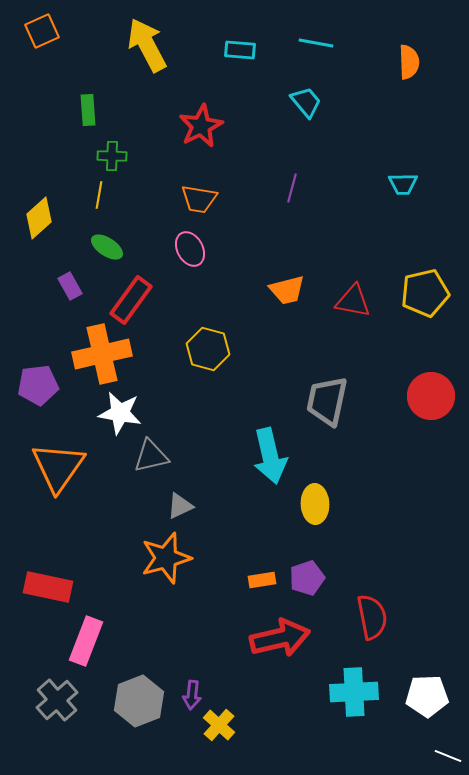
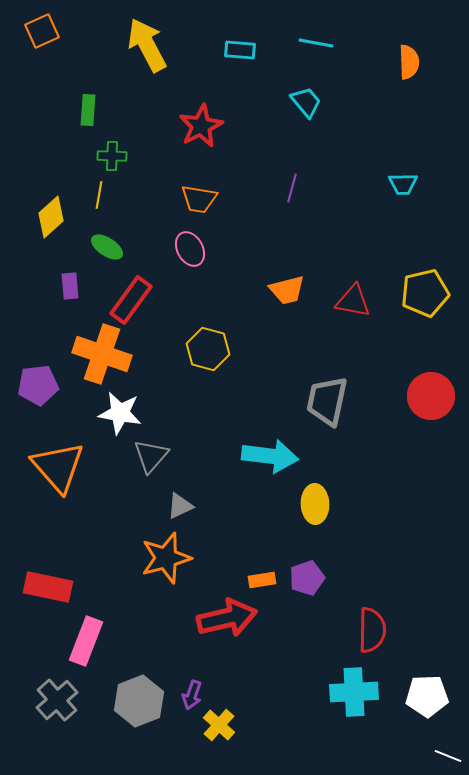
green rectangle at (88, 110): rotated 8 degrees clockwise
yellow diamond at (39, 218): moved 12 px right, 1 px up
purple rectangle at (70, 286): rotated 24 degrees clockwise
orange cross at (102, 354): rotated 32 degrees clockwise
gray triangle at (151, 456): rotated 36 degrees counterclockwise
cyan arrow at (270, 456): rotated 70 degrees counterclockwise
orange triangle at (58, 467): rotated 16 degrees counterclockwise
red semicircle at (372, 617): moved 13 px down; rotated 12 degrees clockwise
red arrow at (280, 638): moved 53 px left, 20 px up
purple arrow at (192, 695): rotated 12 degrees clockwise
